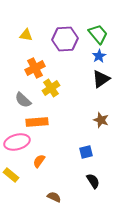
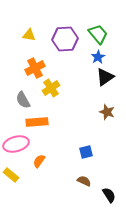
yellow triangle: moved 3 px right
blue star: moved 1 px left, 1 px down
black triangle: moved 4 px right, 2 px up
gray semicircle: rotated 18 degrees clockwise
brown star: moved 6 px right, 8 px up
pink ellipse: moved 1 px left, 2 px down
black semicircle: moved 16 px right, 14 px down
brown semicircle: moved 30 px right, 16 px up
